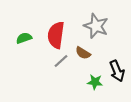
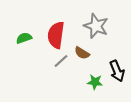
brown semicircle: moved 1 px left
